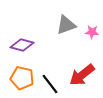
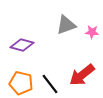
orange pentagon: moved 1 px left, 5 px down
